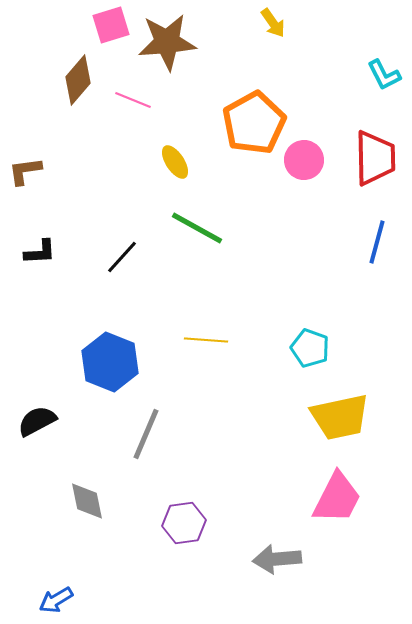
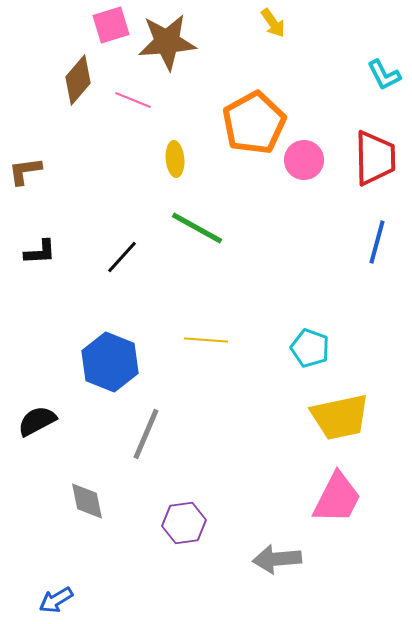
yellow ellipse: moved 3 px up; rotated 28 degrees clockwise
